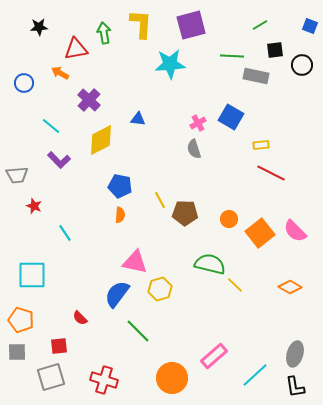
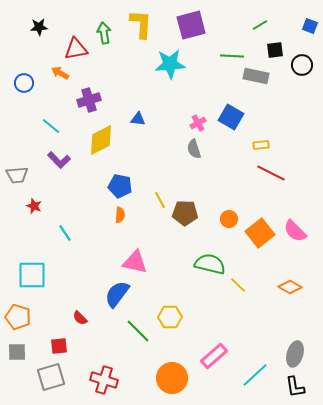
purple cross at (89, 100): rotated 30 degrees clockwise
yellow line at (235, 285): moved 3 px right
yellow hexagon at (160, 289): moved 10 px right, 28 px down; rotated 15 degrees clockwise
orange pentagon at (21, 320): moved 3 px left, 3 px up
